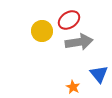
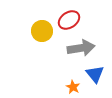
gray arrow: moved 2 px right, 6 px down
blue triangle: moved 4 px left
